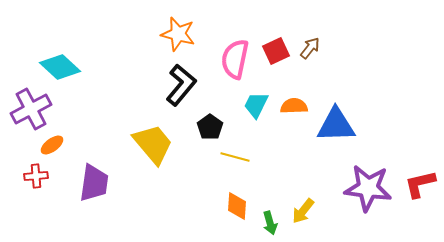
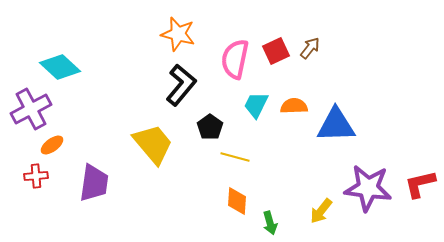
orange diamond: moved 5 px up
yellow arrow: moved 18 px right
